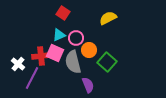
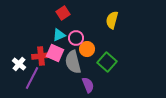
red square: rotated 24 degrees clockwise
yellow semicircle: moved 4 px right, 2 px down; rotated 48 degrees counterclockwise
orange circle: moved 2 px left, 1 px up
white cross: moved 1 px right
